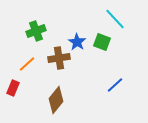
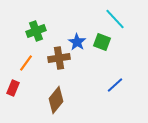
orange line: moved 1 px left, 1 px up; rotated 12 degrees counterclockwise
